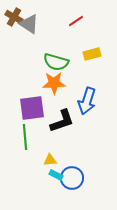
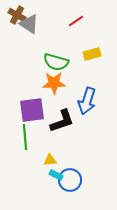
brown cross: moved 3 px right, 2 px up
purple square: moved 2 px down
blue circle: moved 2 px left, 2 px down
